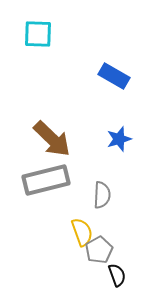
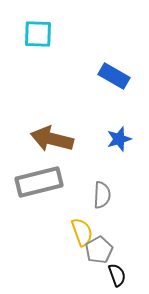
brown arrow: rotated 150 degrees clockwise
gray rectangle: moved 7 px left, 2 px down
